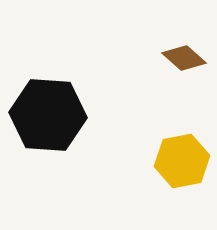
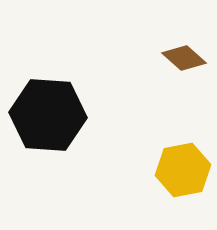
yellow hexagon: moved 1 px right, 9 px down
